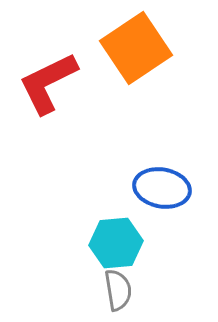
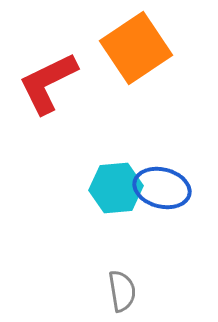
blue ellipse: rotated 4 degrees clockwise
cyan hexagon: moved 55 px up
gray semicircle: moved 4 px right, 1 px down
